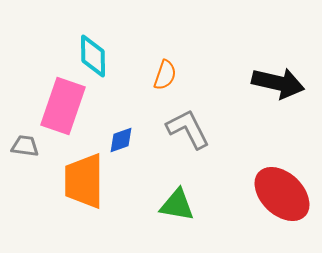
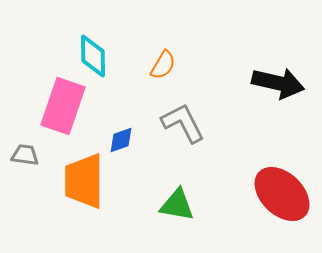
orange semicircle: moved 2 px left, 10 px up; rotated 12 degrees clockwise
gray L-shape: moved 5 px left, 6 px up
gray trapezoid: moved 9 px down
